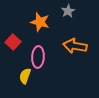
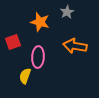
gray star: moved 1 px left, 1 px down
red square: rotated 28 degrees clockwise
